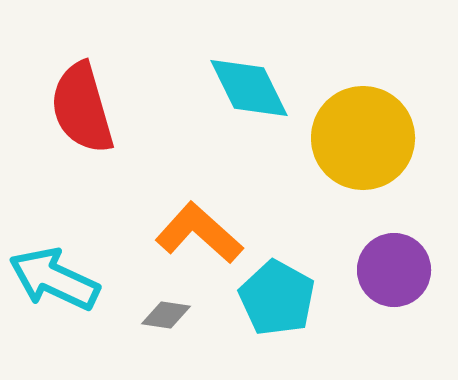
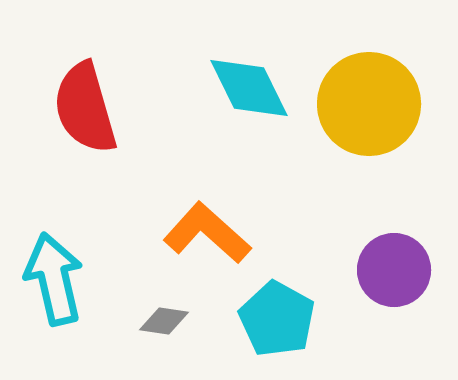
red semicircle: moved 3 px right
yellow circle: moved 6 px right, 34 px up
orange L-shape: moved 8 px right
cyan arrow: rotated 52 degrees clockwise
cyan pentagon: moved 21 px down
gray diamond: moved 2 px left, 6 px down
